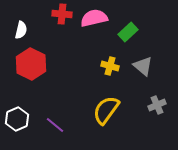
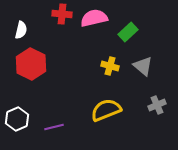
yellow semicircle: rotated 32 degrees clockwise
purple line: moved 1 px left, 2 px down; rotated 54 degrees counterclockwise
